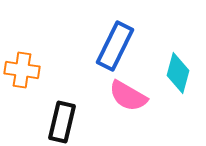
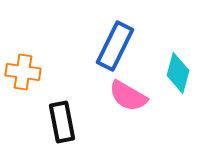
orange cross: moved 1 px right, 2 px down
black rectangle: rotated 24 degrees counterclockwise
